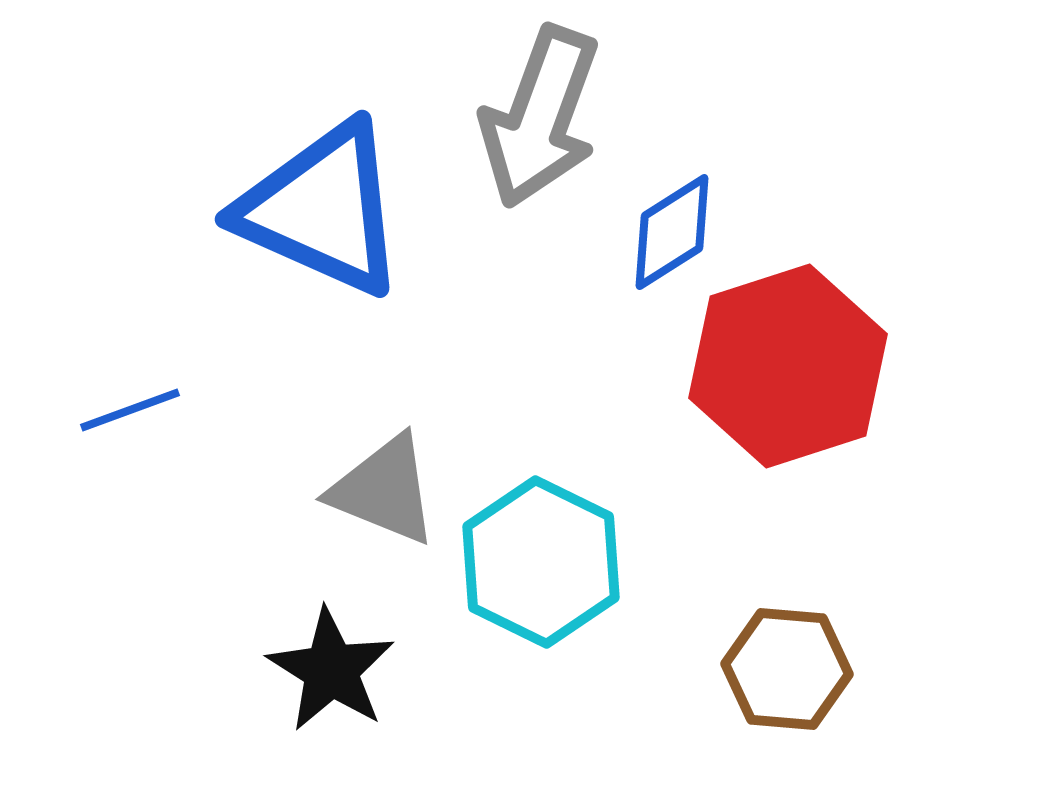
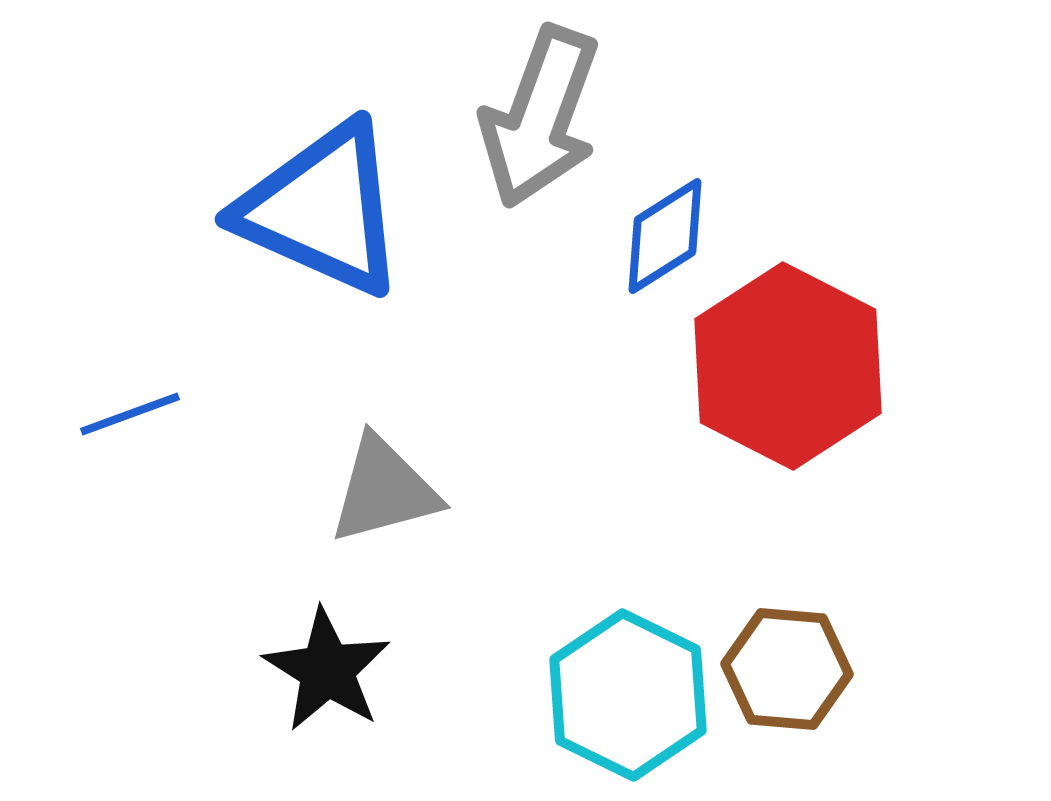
blue diamond: moved 7 px left, 4 px down
red hexagon: rotated 15 degrees counterclockwise
blue line: moved 4 px down
gray triangle: rotated 37 degrees counterclockwise
cyan hexagon: moved 87 px right, 133 px down
black star: moved 4 px left
